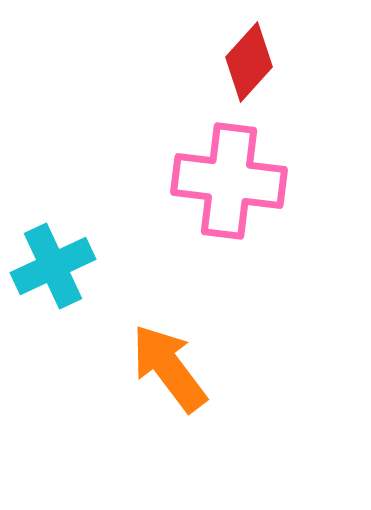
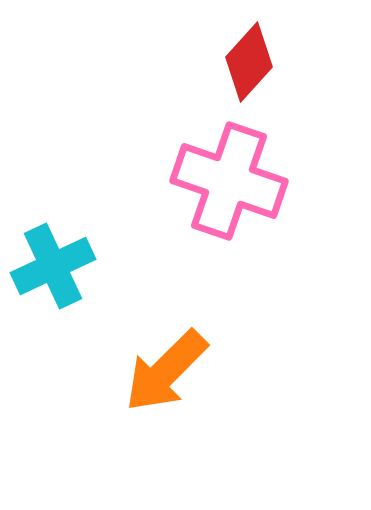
pink cross: rotated 12 degrees clockwise
orange arrow: moved 3 px left, 3 px down; rotated 98 degrees counterclockwise
